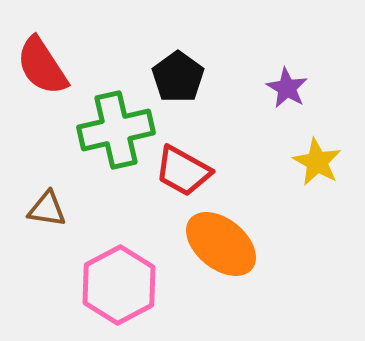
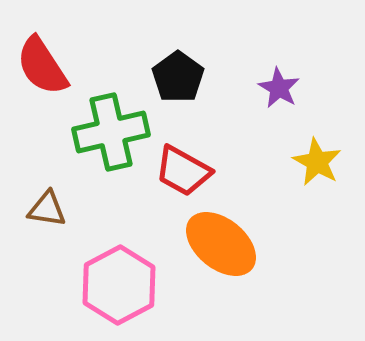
purple star: moved 8 px left
green cross: moved 5 px left, 2 px down
